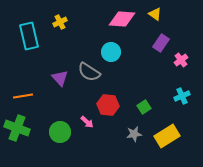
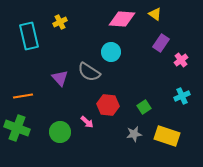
yellow rectangle: rotated 50 degrees clockwise
